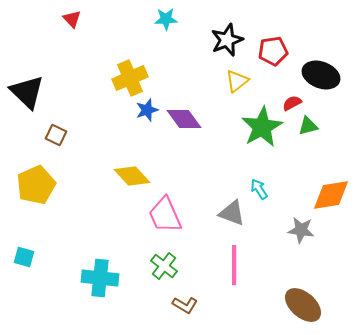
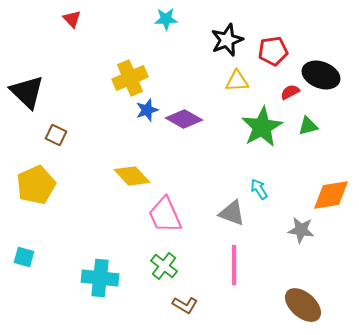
yellow triangle: rotated 35 degrees clockwise
red semicircle: moved 2 px left, 11 px up
purple diamond: rotated 24 degrees counterclockwise
